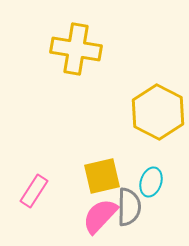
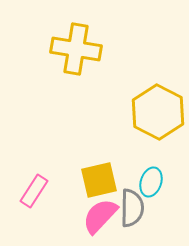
yellow square: moved 3 px left, 4 px down
gray semicircle: moved 3 px right, 1 px down
